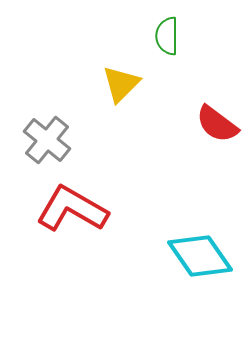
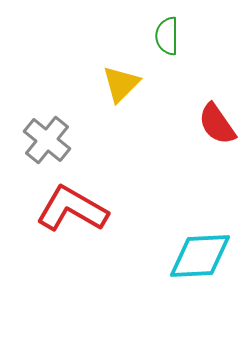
red semicircle: rotated 18 degrees clockwise
cyan diamond: rotated 58 degrees counterclockwise
